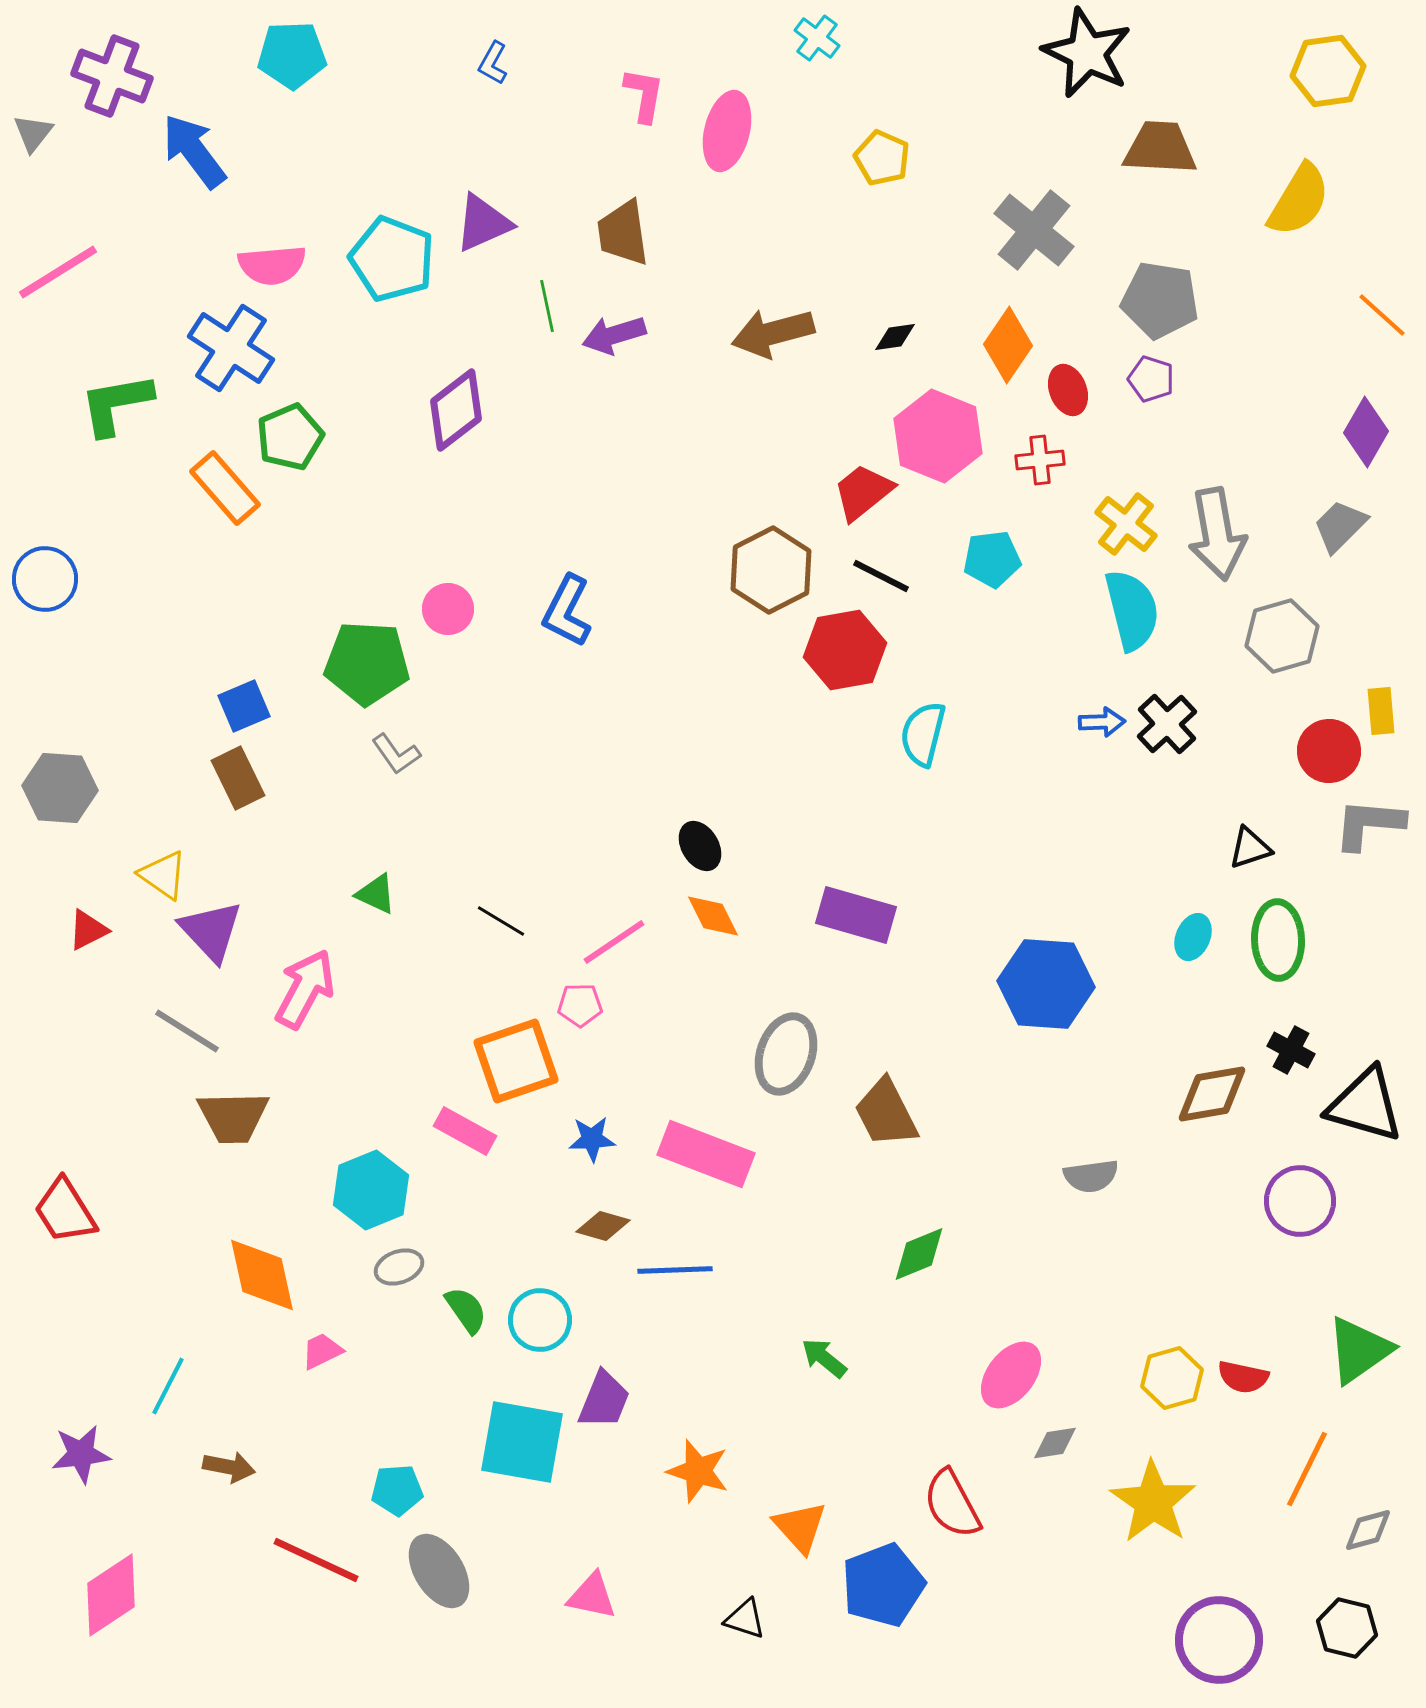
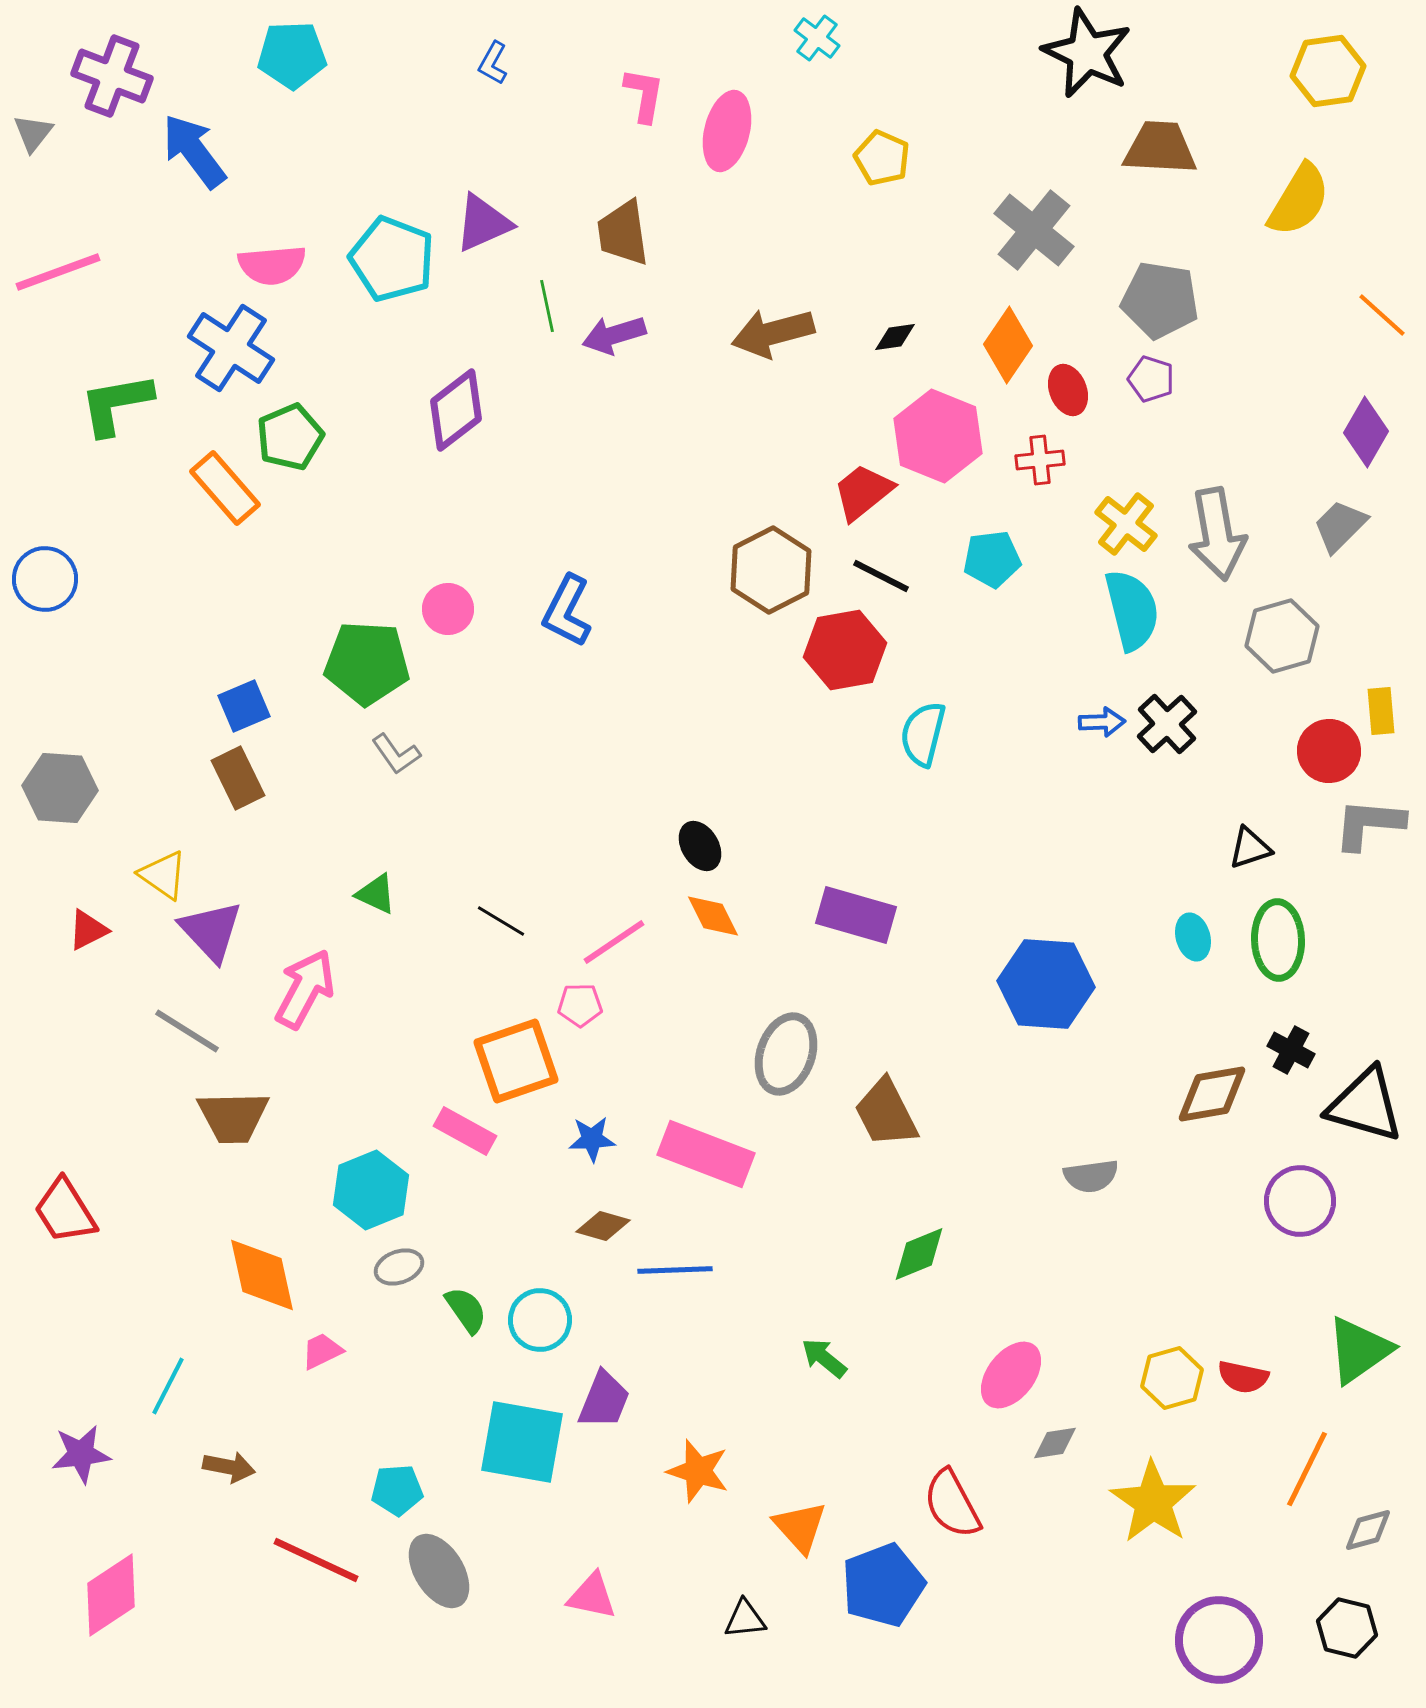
pink line at (58, 272): rotated 12 degrees clockwise
cyan ellipse at (1193, 937): rotated 39 degrees counterclockwise
black triangle at (745, 1619): rotated 24 degrees counterclockwise
